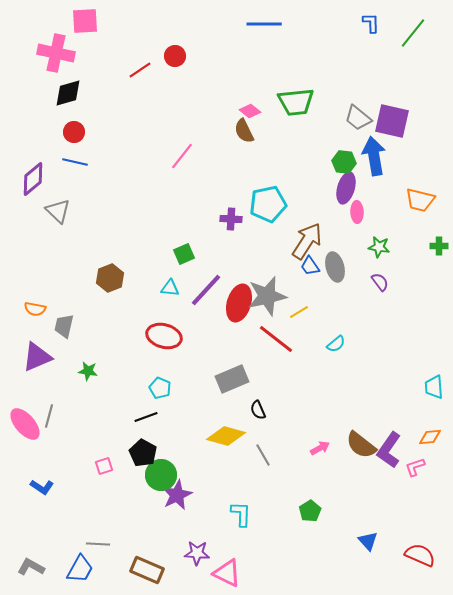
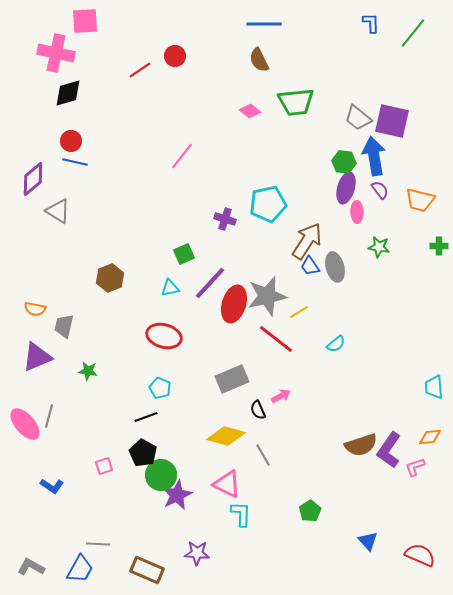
brown semicircle at (244, 131): moved 15 px right, 71 px up
red circle at (74, 132): moved 3 px left, 9 px down
gray triangle at (58, 211): rotated 12 degrees counterclockwise
purple cross at (231, 219): moved 6 px left; rotated 15 degrees clockwise
purple semicircle at (380, 282): moved 92 px up
cyan triangle at (170, 288): rotated 18 degrees counterclockwise
purple line at (206, 290): moved 4 px right, 7 px up
red ellipse at (239, 303): moved 5 px left, 1 px down
brown semicircle at (361, 445): rotated 56 degrees counterclockwise
pink arrow at (320, 448): moved 39 px left, 52 px up
blue L-shape at (42, 487): moved 10 px right, 1 px up
pink triangle at (227, 573): moved 89 px up
